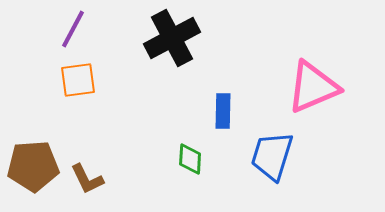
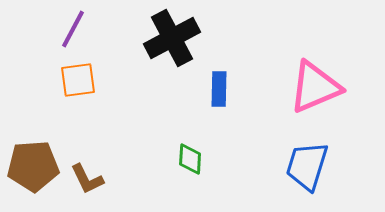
pink triangle: moved 2 px right
blue rectangle: moved 4 px left, 22 px up
blue trapezoid: moved 35 px right, 10 px down
